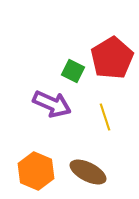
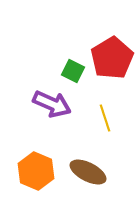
yellow line: moved 1 px down
